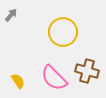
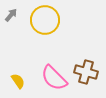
yellow circle: moved 18 px left, 12 px up
brown cross: moved 1 px left, 1 px down
